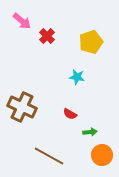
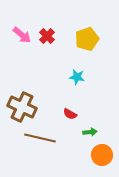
pink arrow: moved 14 px down
yellow pentagon: moved 4 px left, 3 px up
brown line: moved 9 px left, 18 px up; rotated 16 degrees counterclockwise
